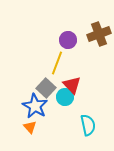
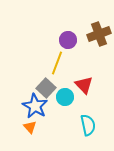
red triangle: moved 12 px right
